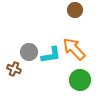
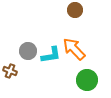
gray circle: moved 1 px left, 1 px up
brown cross: moved 4 px left, 2 px down
green circle: moved 7 px right
